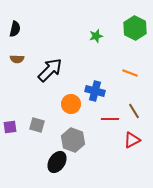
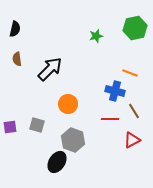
green hexagon: rotated 20 degrees clockwise
brown semicircle: rotated 80 degrees clockwise
black arrow: moved 1 px up
blue cross: moved 20 px right
orange circle: moved 3 px left
